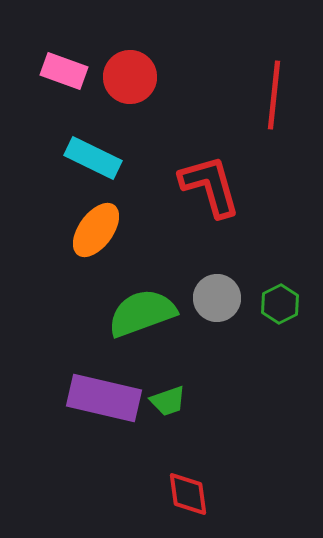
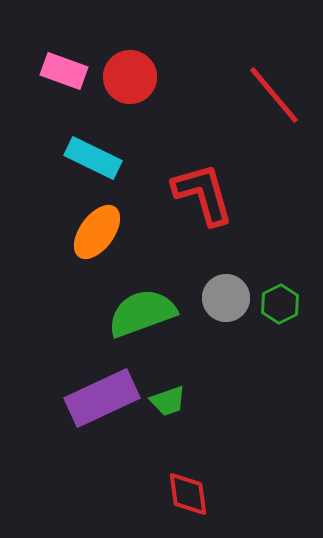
red line: rotated 46 degrees counterclockwise
red L-shape: moved 7 px left, 8 px down
orange ellipse: moved 1 px right, 2 px down
gray circle: moved 9 px right
purple rectangle: moved 2 px left; rotated 38 degrees counterclockwise
